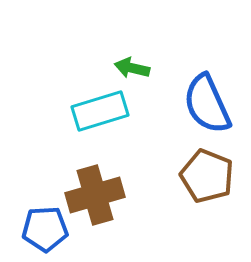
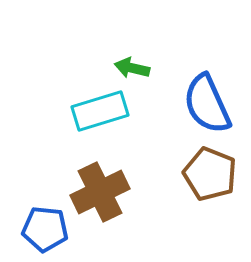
brown pentagon: moved 3 px right, 2 px up
brown cross: moved 5 px right, 3 px up; rotated 10 degrees counterclockwise
blue pentagon: rotated 9 degrees clockwise
